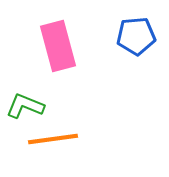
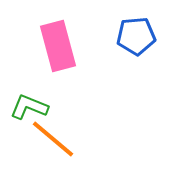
green L-shape: moved 4 px right, 1 px down
orange line: rotated 48 degrees clockwise
